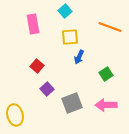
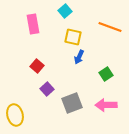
yellow square: moved 3 px right; rotated 18 degrees clockwise
